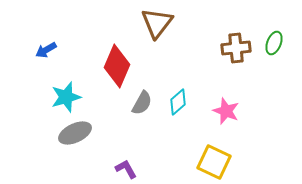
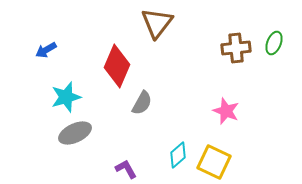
cyan diamond: moved 53 px down
